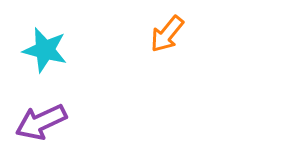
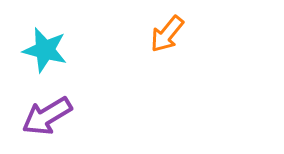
purple arrow: moved 6 px right, 6 px up; rotated 6 degrees counterclockwise
